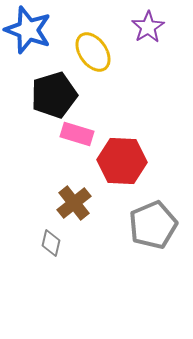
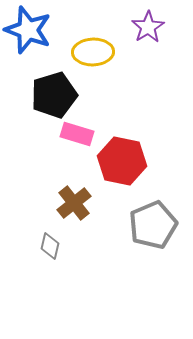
yellow ellipse: rotated 57 degrees counterclockwise
red hexagon: rotated 9 degrees clockwise
gray diamond: moved 1 px left, 3 px down
